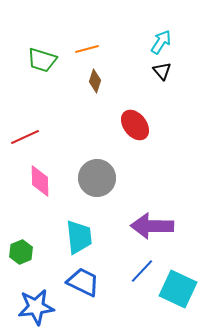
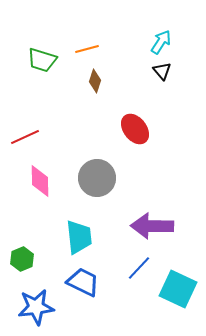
red ellipse: moved 4 px down
green hexagon: moved 1 px right, 7 px down
blue line: moved 3 px left, 3 px up
